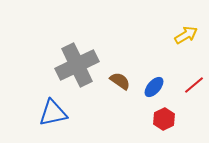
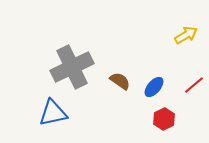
gray cross: moved 5 px left, 2 px down
